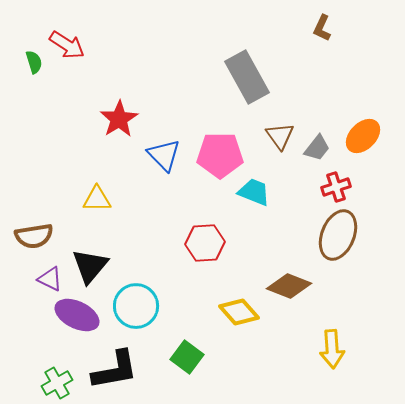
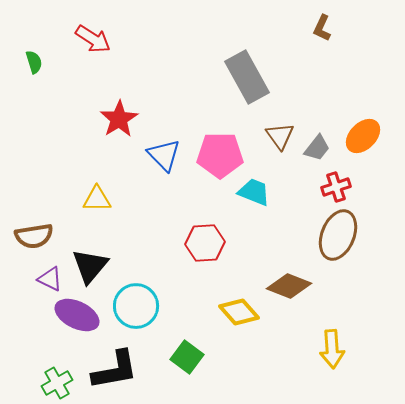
red arrow: moved 26 px right, 6 px up
